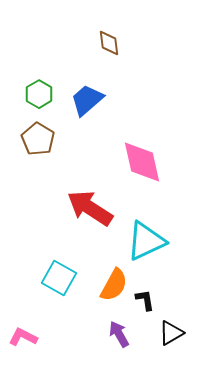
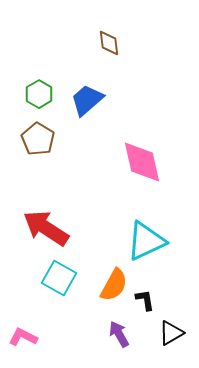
red arrow: moved 44 px left, 20 px down
